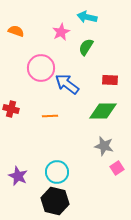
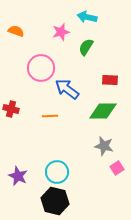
pink star: rotated 12 degrees clockwise
blue arrow: moved 5 px down
